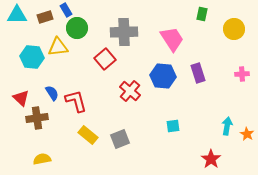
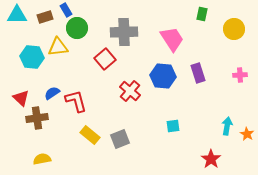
pink cross: moved 2 px left, 1 px down
blue semicircle: rotated 91 degrees counterclockwise
yellow rectangle: moved 2 px right
